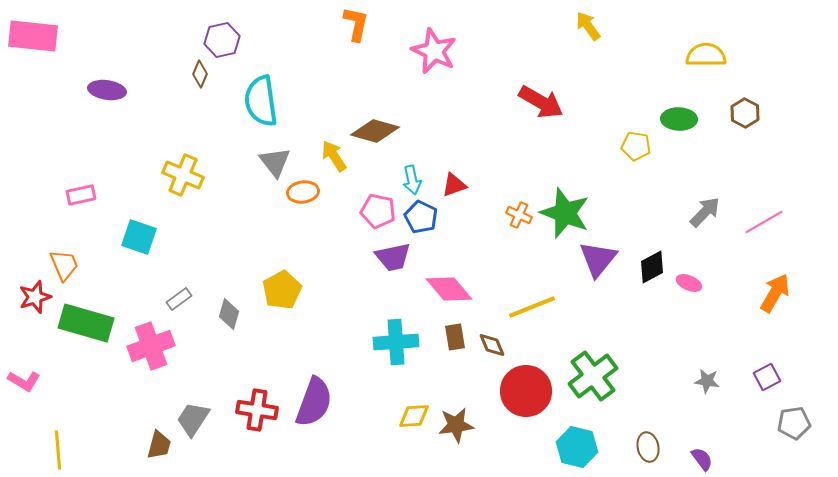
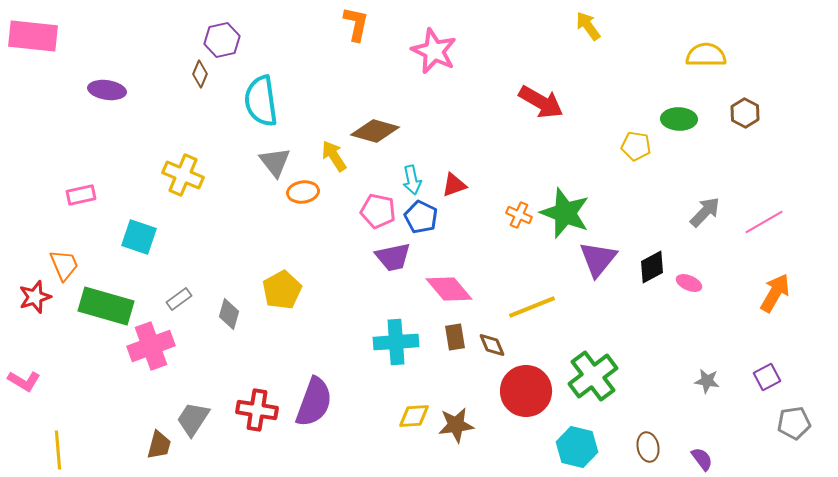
green rectangle at (86, 323): moved 20 px right, 17 px up
